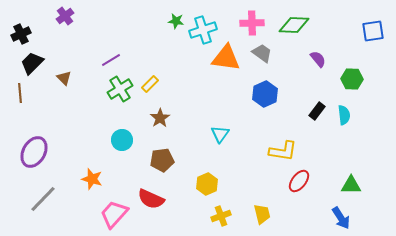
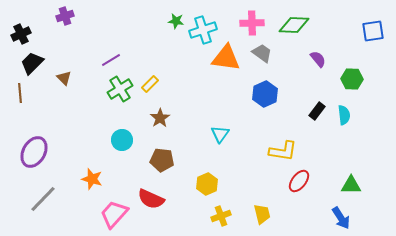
purple cross: rotated 18 degrees clockwise
brown pentagon: rotated 15 degrees clockwise
